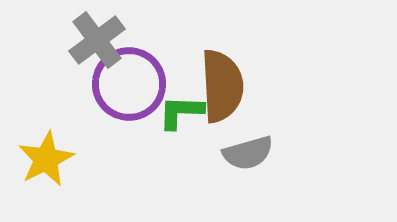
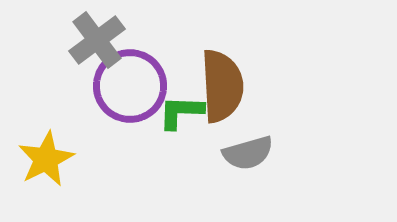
purple circle: moved 1 px right, 2 px down
